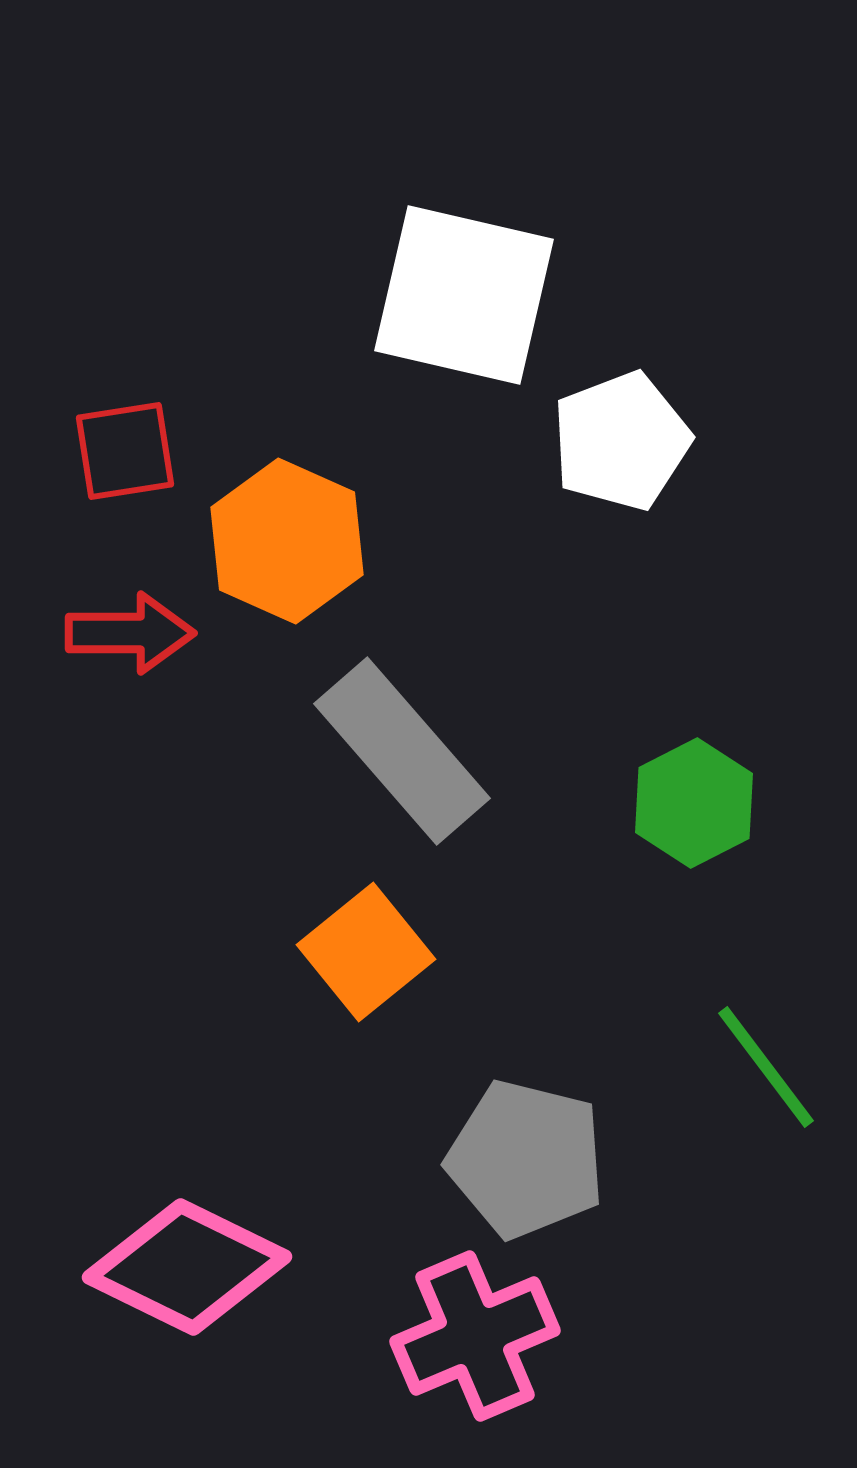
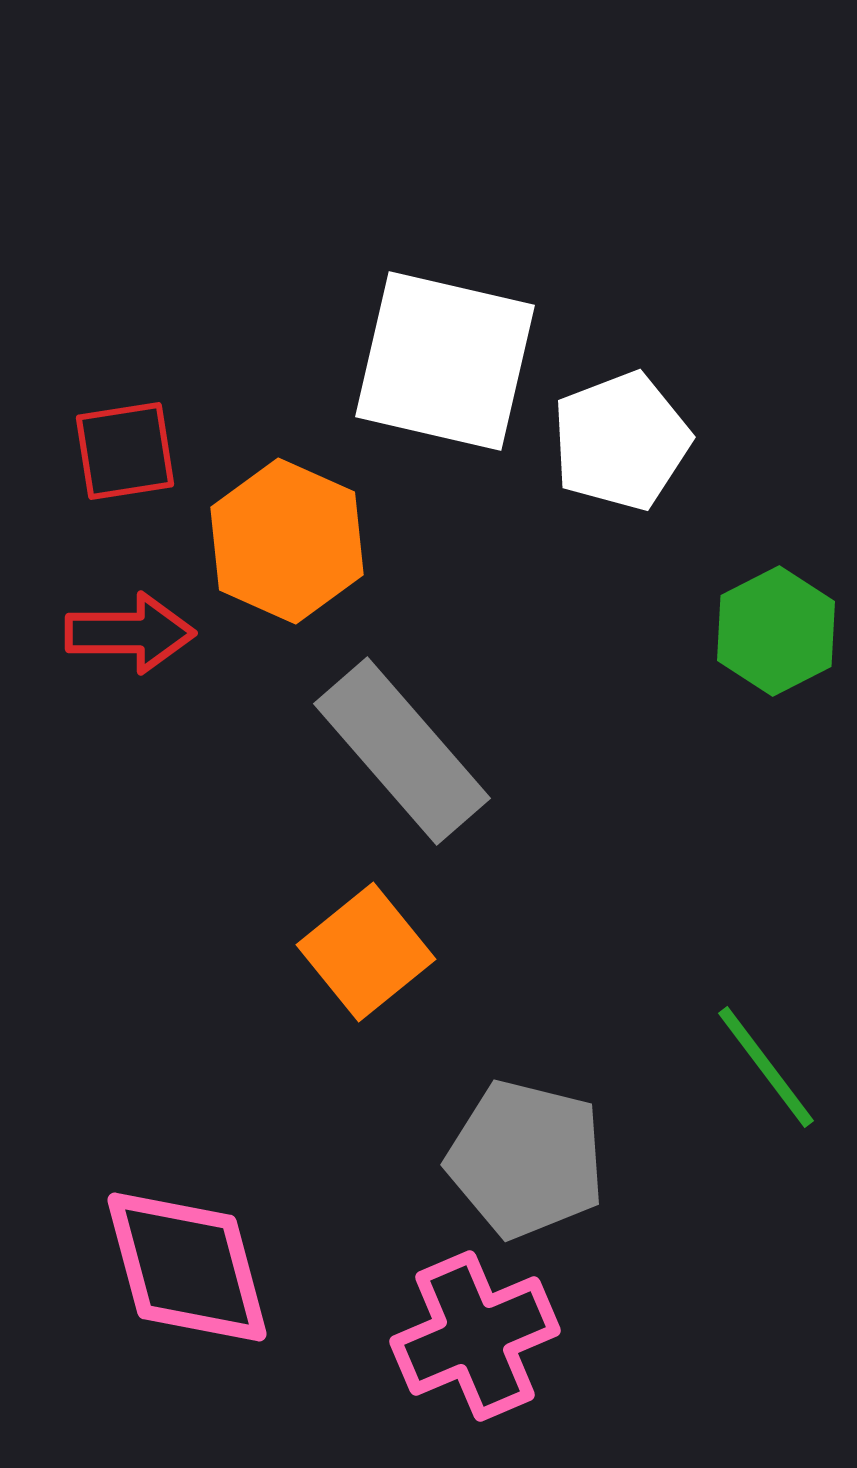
white square: moved 19 px left, 66 px down
green hexagon: moved 82 px right, 172 px up
pink diamond: rotated 49 degrees clockwise
